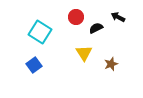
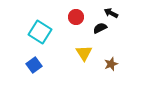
black arrow: moved 7 px left, 4 px up
black semicircle: moved 4 px right
